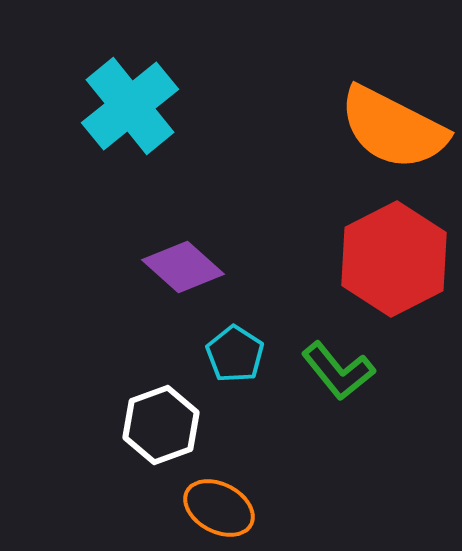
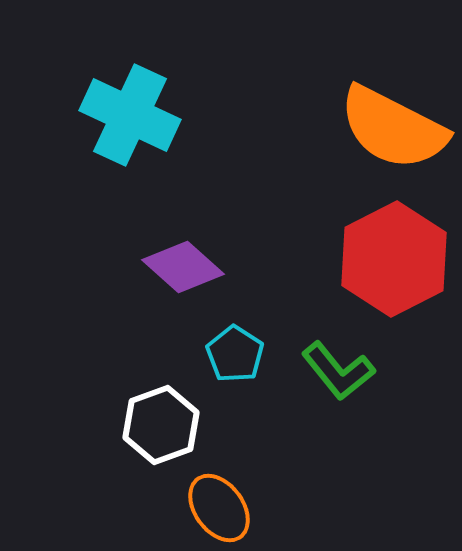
cyan cross: moved 9 px down; rotated 26 degrees counterclockwise
orange ellipse: rotated 26 degrees clockwise
